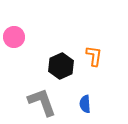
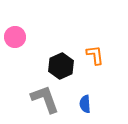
pink circle: moved 1 px right
orange L-shape: moved 1 px right, 1 px up; rotated 15 degrees counterclockwise
gray L-shape: moved 3 px right, 3 px up
